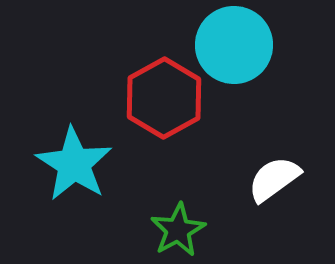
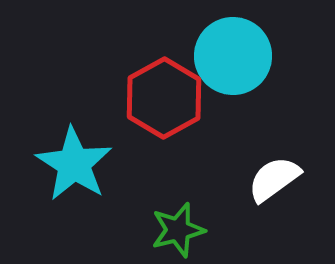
cyan circle: moved 1 px left, 11 px down
green star: rotated 14 degrees clockwise
